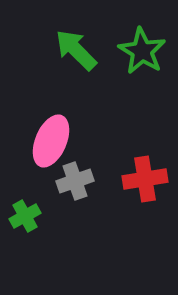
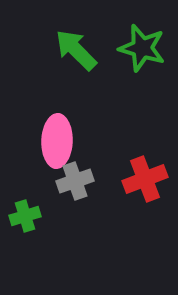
green star: moved 3 px up; rotated 15 degrees counterclockwise
pink ellipse: moved 6 px right; rotated 21 degrees counterclockwise
red cross: rotated 12 degrees counterclockwise
green cross: rotated 12 degrees clockwise
